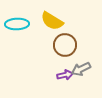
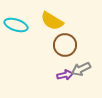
cyan ellipse: moved 1 px left, 1 px down; rotated 20 degrees clockwise
